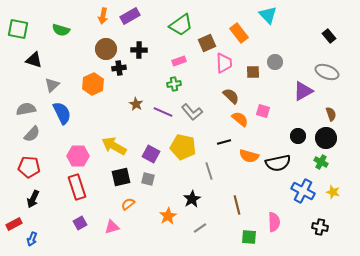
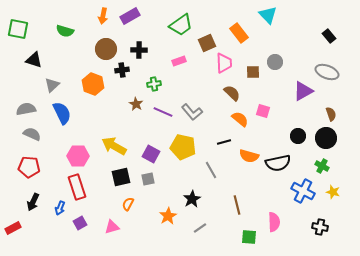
green semicircle at (61, 30): moved 4 px right, 1 px down
black cross at (119, 68): moved 3 px right, 2 px down
orange hexagon at (93, 84): rotated 15 degrees counterclockwise
green cross at (174, 84): moved 20 px left
brown semicircle at (231, 96): moved 1 px right, 3 px up
gray semicircle at (32, 134): rotated 108 degrees counterclockwise
green cross at (321, 162): moved 1 px right, 4 px down
gray line at (209, 171): moved 2 px right, 1 px up; rotated 12 degrees counterclockwise
gray square at (148, 179): rotated 24 degrees counterclockwise
black arrow at (33, 199): moved 3 px down
orange semicircle at (128, 204): rotated 24 degrees counterclockwise
red rectangle at (14, 224): moved 1 px left, 4 px down
blue arrow at (32, 239): moved 28 px right, 31 px up
